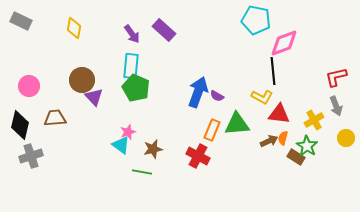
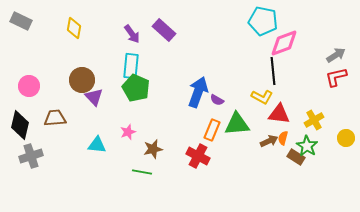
cyan pentagon: moved 7 px right, 1 px down
purple semicircle: moved 4 px down
gray arrow: moved 51 px up; rotated 102 degrees counterclockwise
cyan triangle: moved 24 px left; rotated 30 degrees counterclockwise
